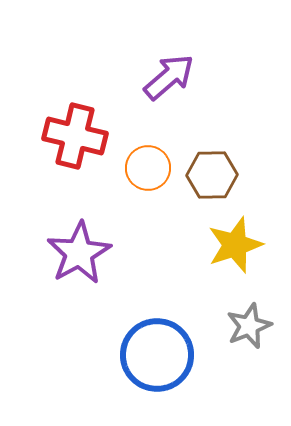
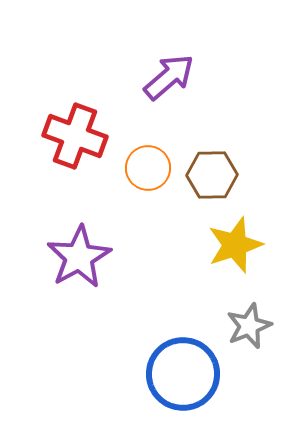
red cross: rotated 6 degrees clockwise
purple star: moved 4 px down
blue circle: moved 26 px right, 19 px down
